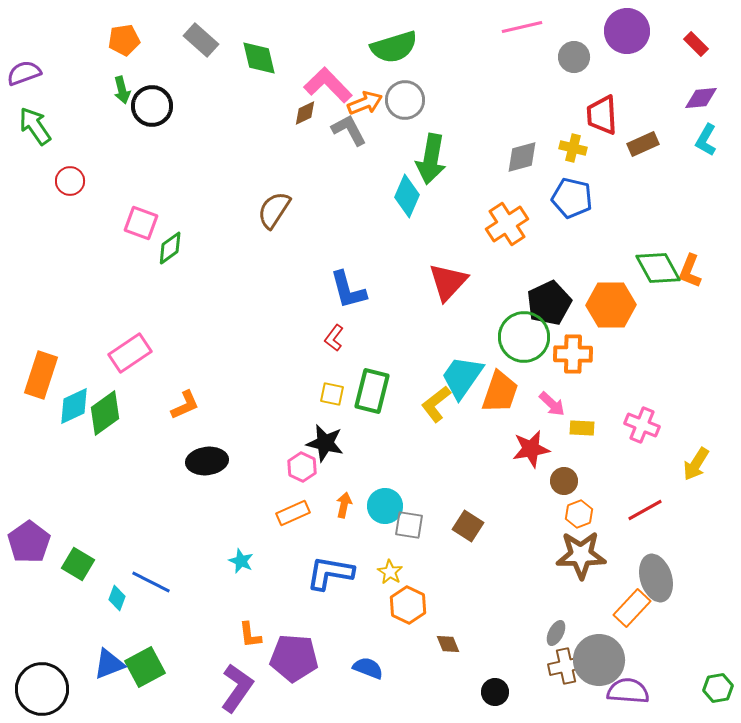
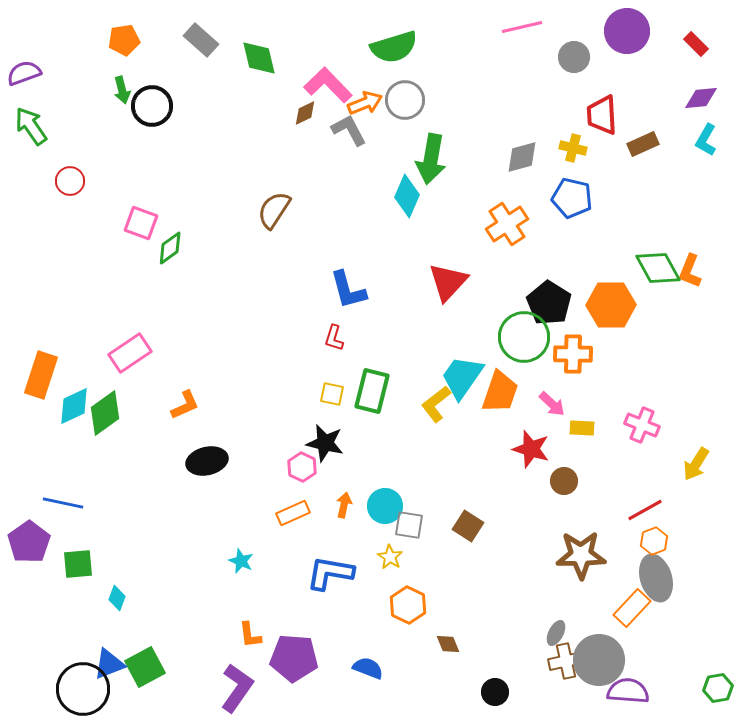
green arrow at (35, 126): moved 4 px left
black pentagon at (549, 303): rotated 15 degrees counterclockwise
red L-shape at (334, 338): rotated 20 degrees counterclockwise
red star at (531, 449): rotated 27 degrees clockwise
black ellipse at (207, 461): rotated 6 degrees counterclockwise
orange hexagon at (579, 514): moved 75 px right, 27 px down
green square at (78, 564): rotated 36 degrees counterclockwise
yellow star at (390, 572): moved 15 px up
blue line at (151, 582): moved 88 px left, 79 px up; rotated 15 degrees counterclockwise
brown cross at (566, 666): moved 5 px up
black circle at (42, 689): moved 41 px right
